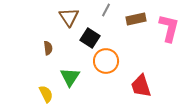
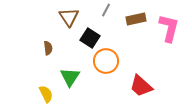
red trapezoid: rotated 30 degrees counterclockwise
